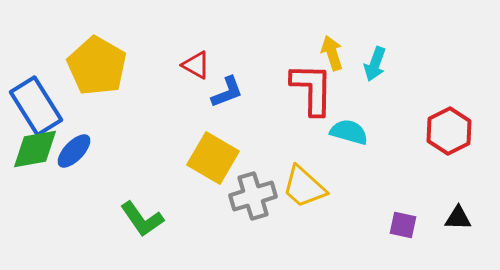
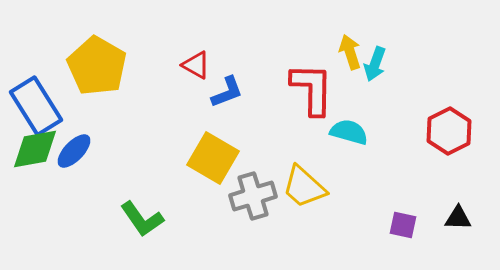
yellow arrow: moved 18 px right, 1 px up
